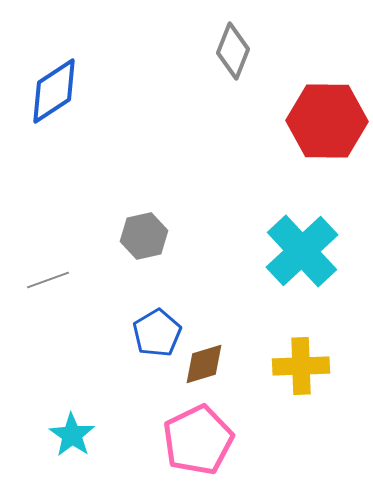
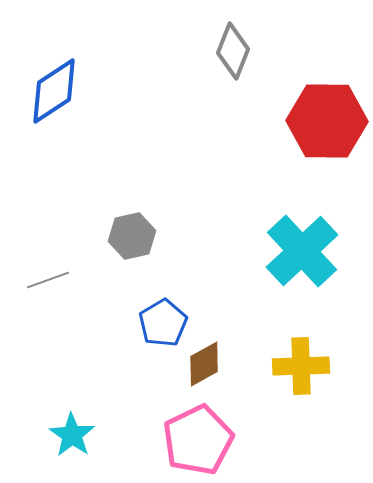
gray hexagon: moved 12 px left
blue pentagon: moved 6 px right, 10 px up
brown diamond: rotated 12 degrees counterclockwise
